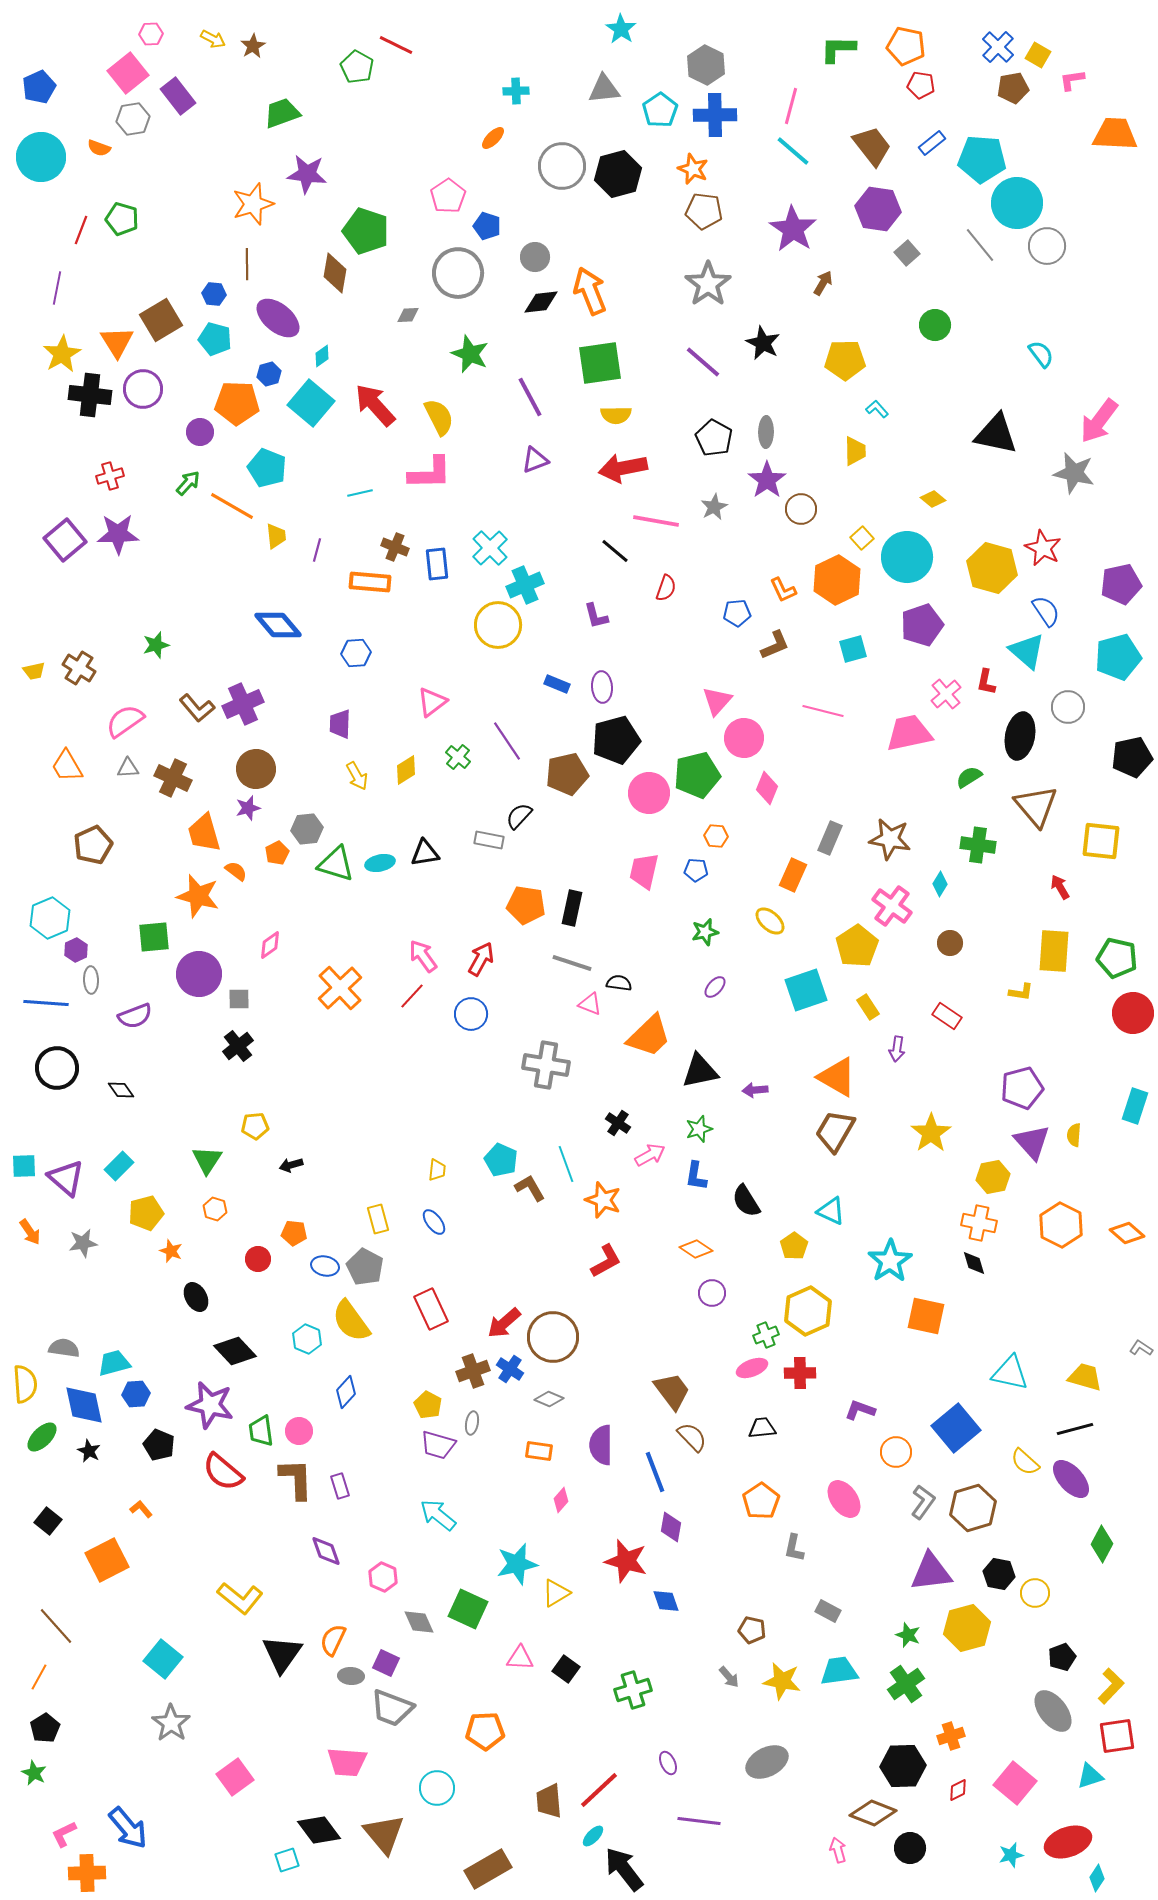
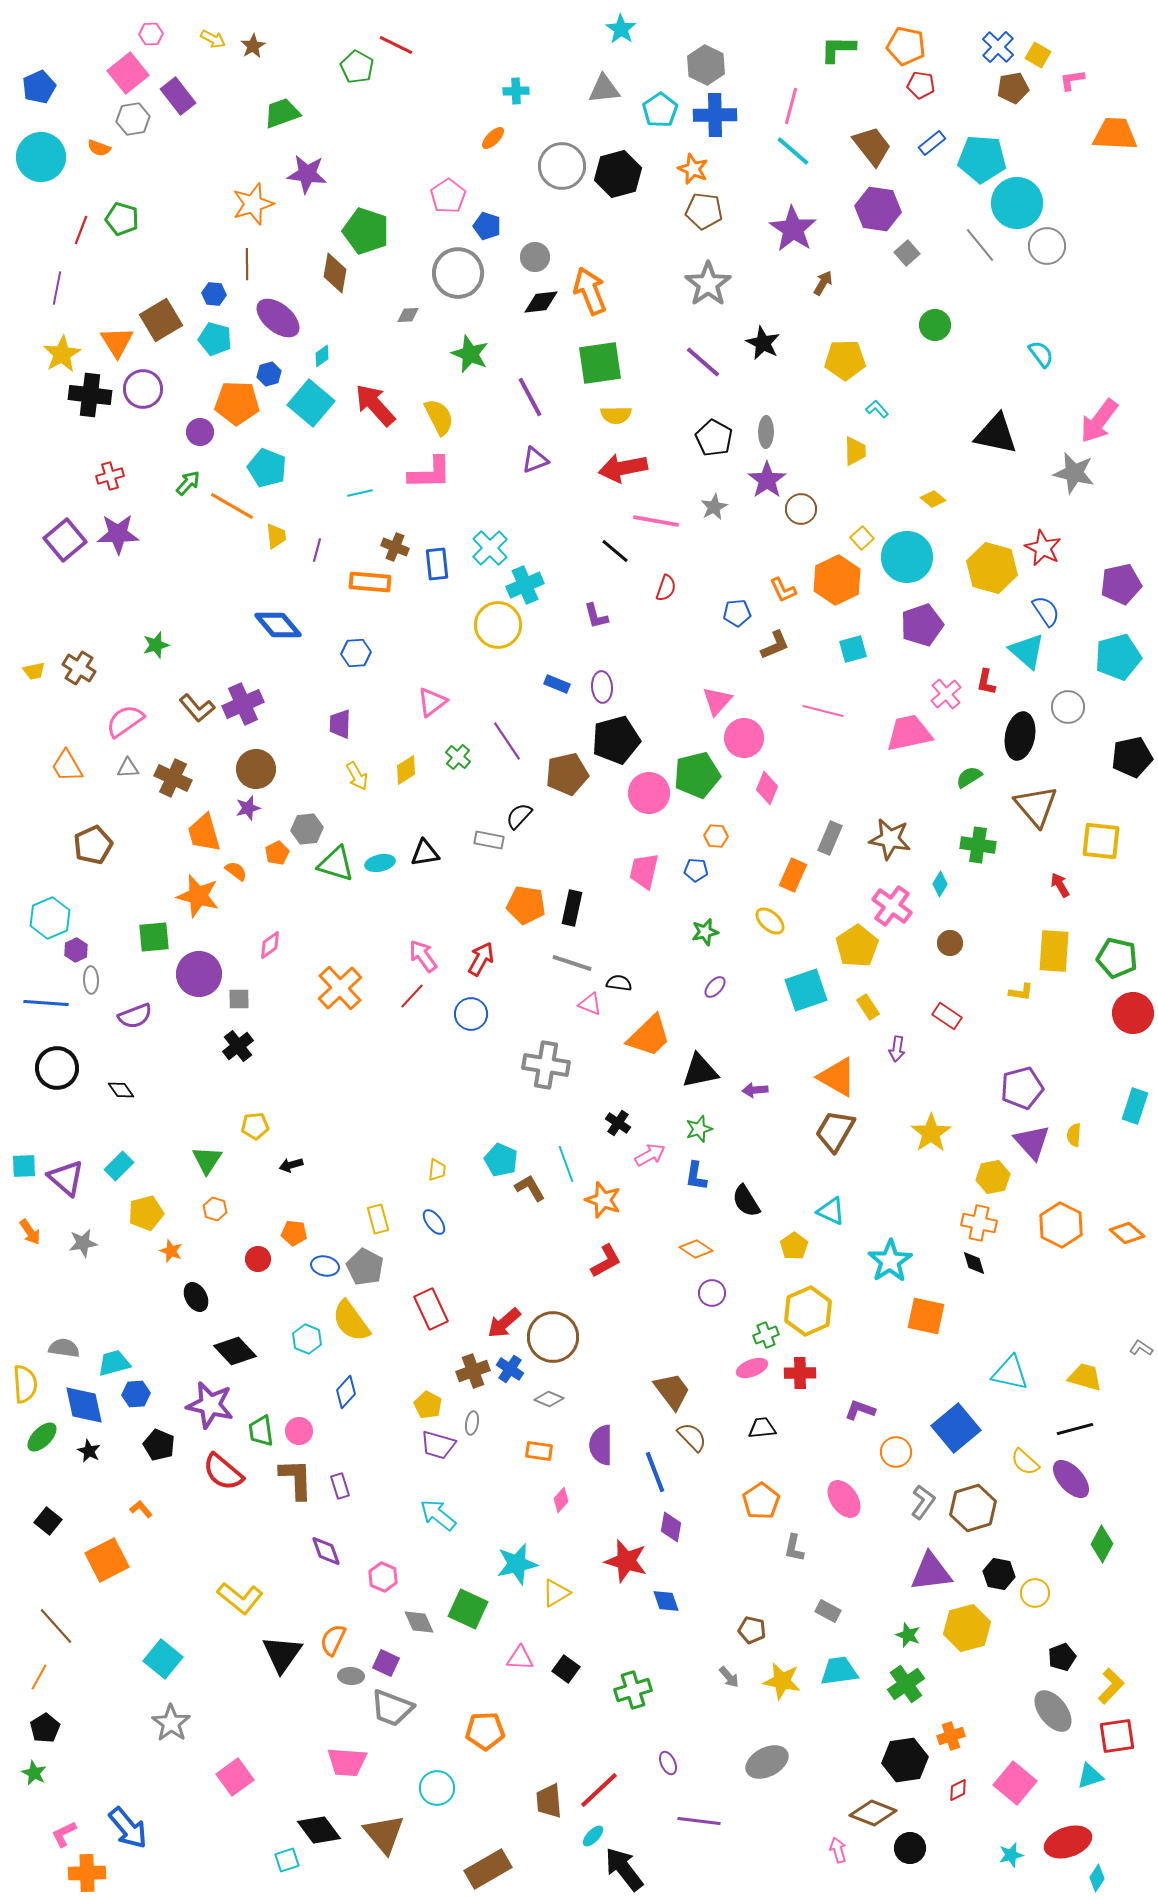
red arrow at (1060, 887): moved 2 px up
black hexagon at (903, 1766): moved 2 px right, 6 px up; rotated 6 degrees counterclockwise
